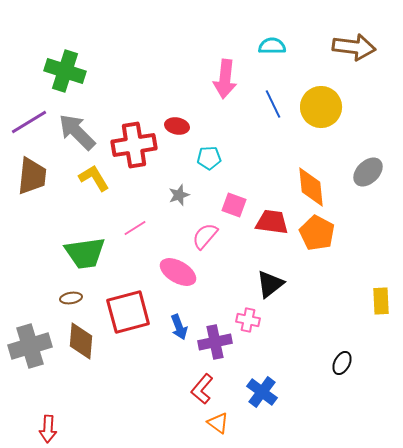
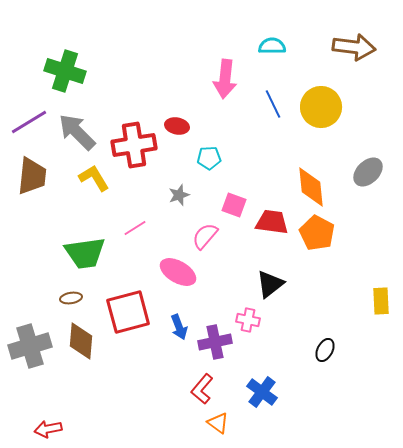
black ellipse: moved 17 px left, 13 px up
red arrow: rotated 76 degrees clockwise
